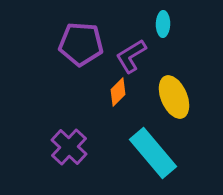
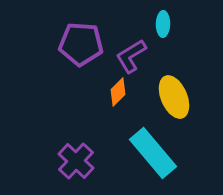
purple cross: moved 7 px right, 14 px down
